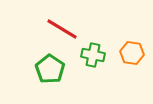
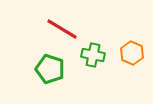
orange hexagon: rotated 15 degrees clockwise
green pentagon: rotated 16 degrees counterclockwise
